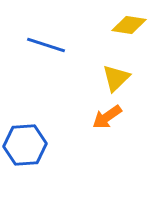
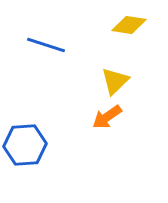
yellow triangle: moved 1 px left, 3 px down
